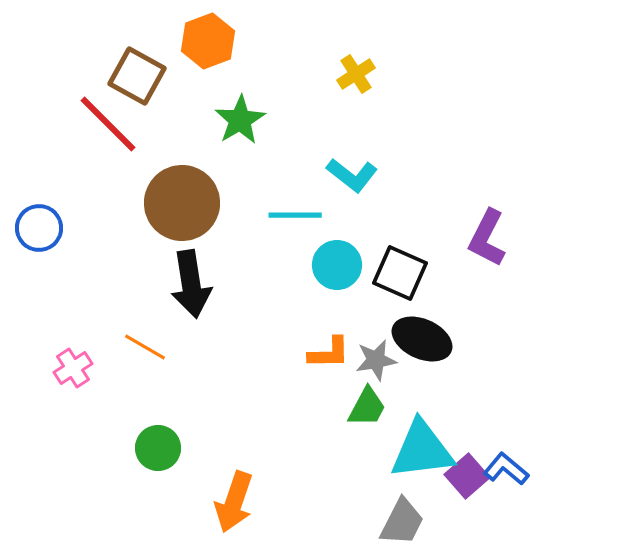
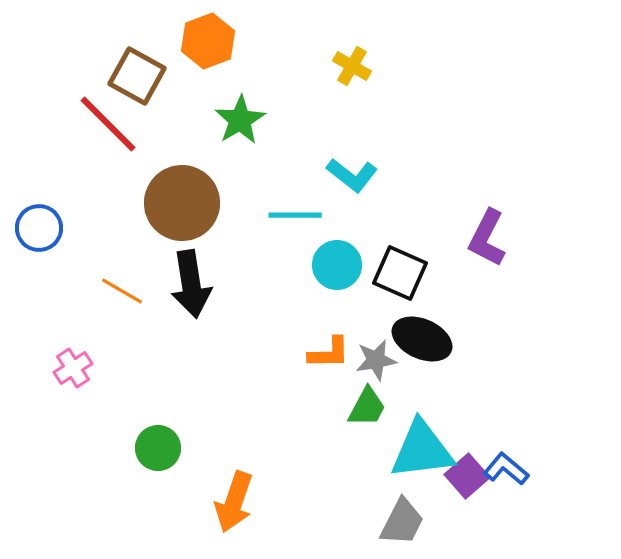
yellow cross: moved 4 px left, 8 px up; rotated 27 degrees counterclockwise
orange line: moved 23 px left, 56 px up
